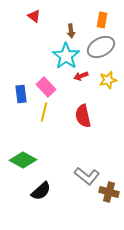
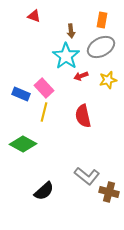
red triangle: rotated 16 degrees counterclockwise
pink rectangle: moved 2 px left, 1 px down
blue rectangle: rotated 60 degrees counterclockwise
green diamond: moved 16 px up
black semicircle: moved 3 px right
